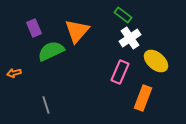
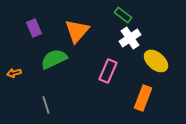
green semicircle: moved 3 px right, 8 px down
pink rectangle: moved 12 px left, 1 px up
